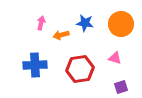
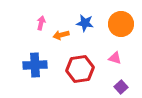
purple square: rotated 24 degrees counterclockwise
